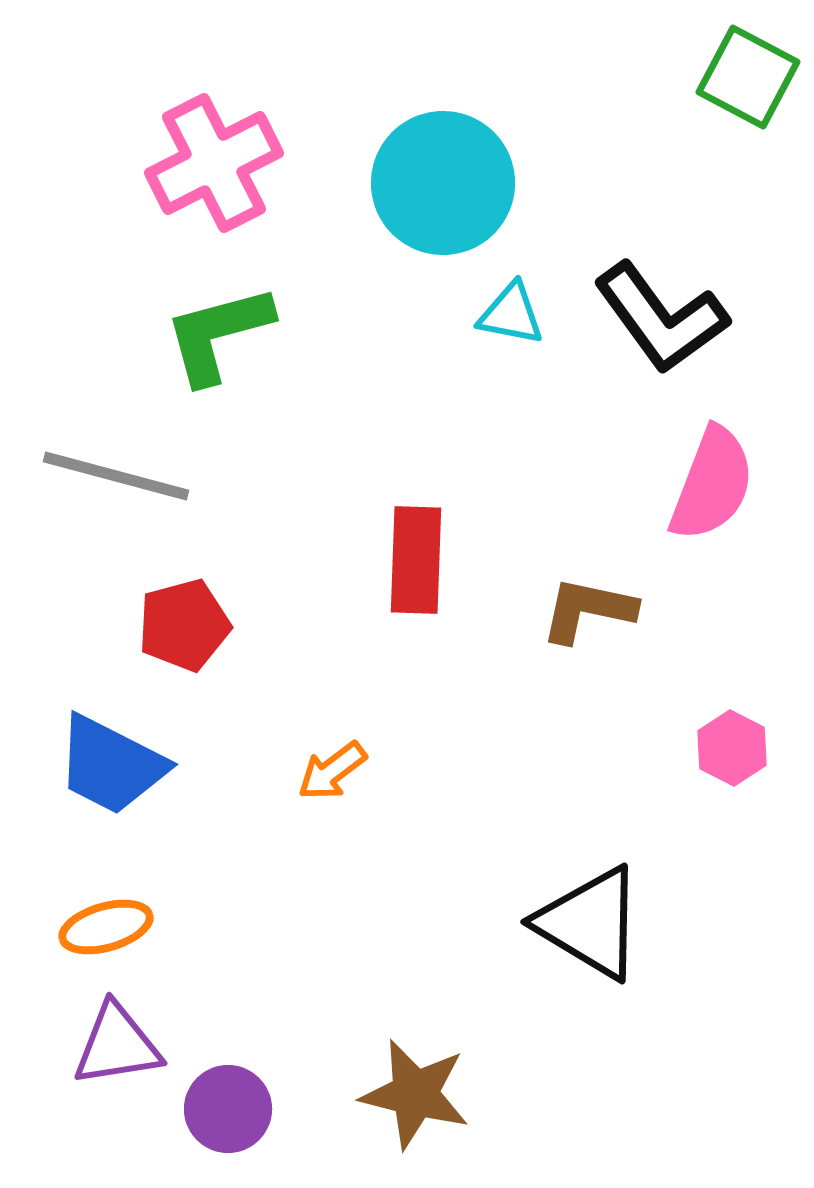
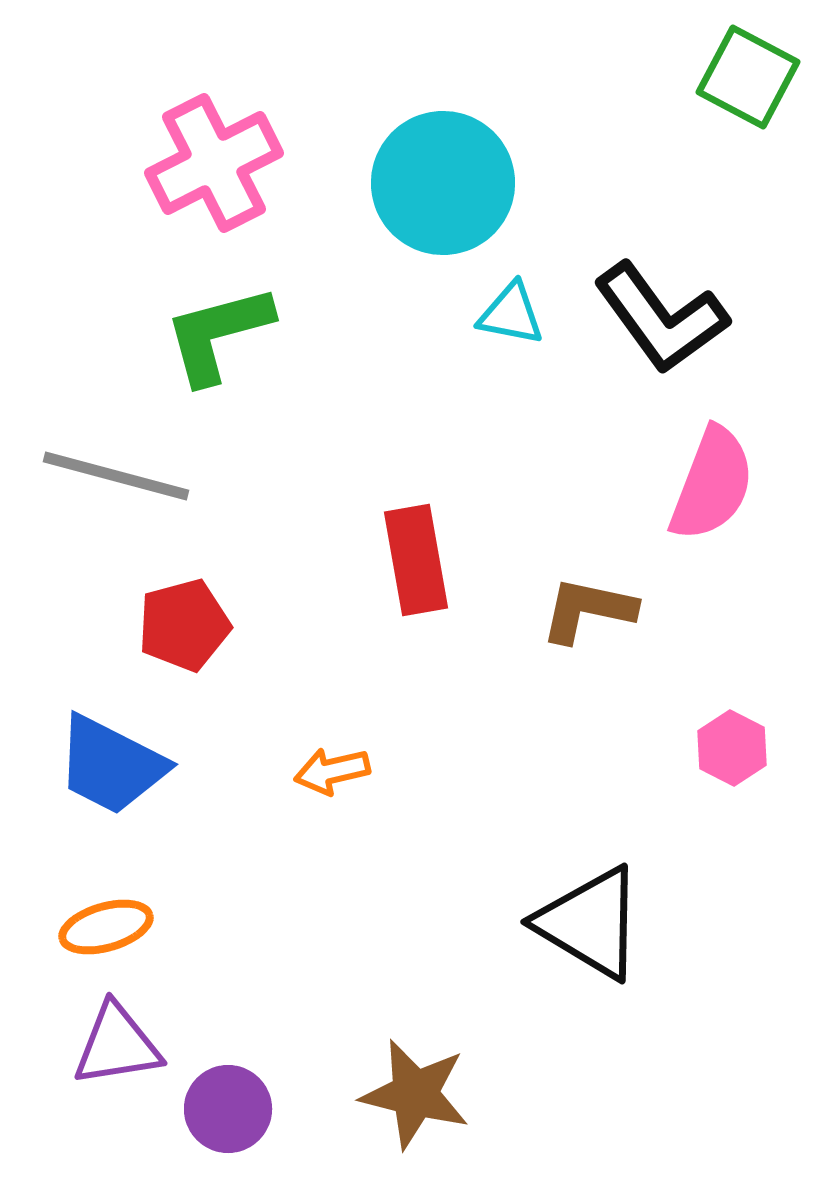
red rectangle: rotated 12 degrees counterclockwise
orange arrow: rotated 24 degrees clockwise
